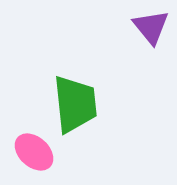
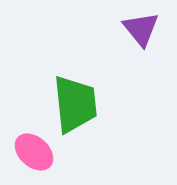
purple triangle: moved 10 px left, 2 px down
